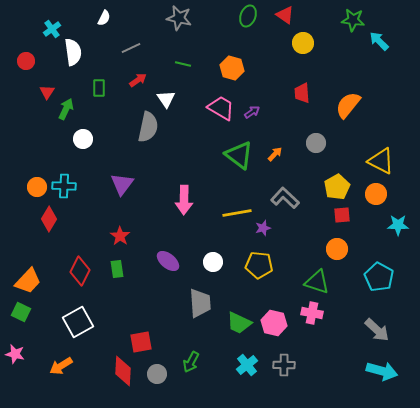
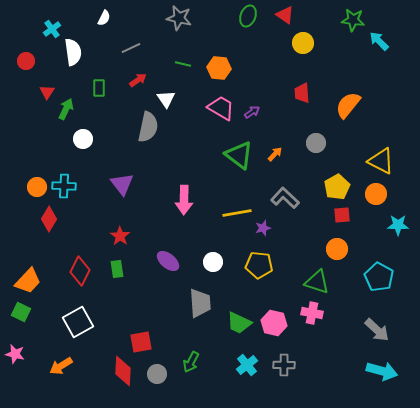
orange hexagon at (232, 68): moved 13 px left; rotated 10 degrees counterclockwise
purple triangle at (122, 184): rotated 15 degrees counterclockwise
